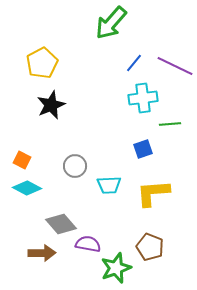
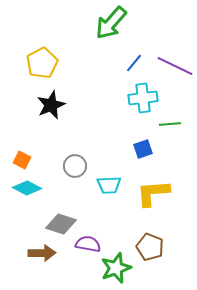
gray diamond: rotated 32 degrees counterclockwise
